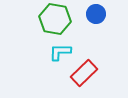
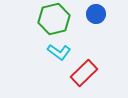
green hexagon: moved 1 px left; rotated 24 degrees counterclockwise
cyan L-shape: moved 1 px left; rotated 145 degrees counterclockwise
